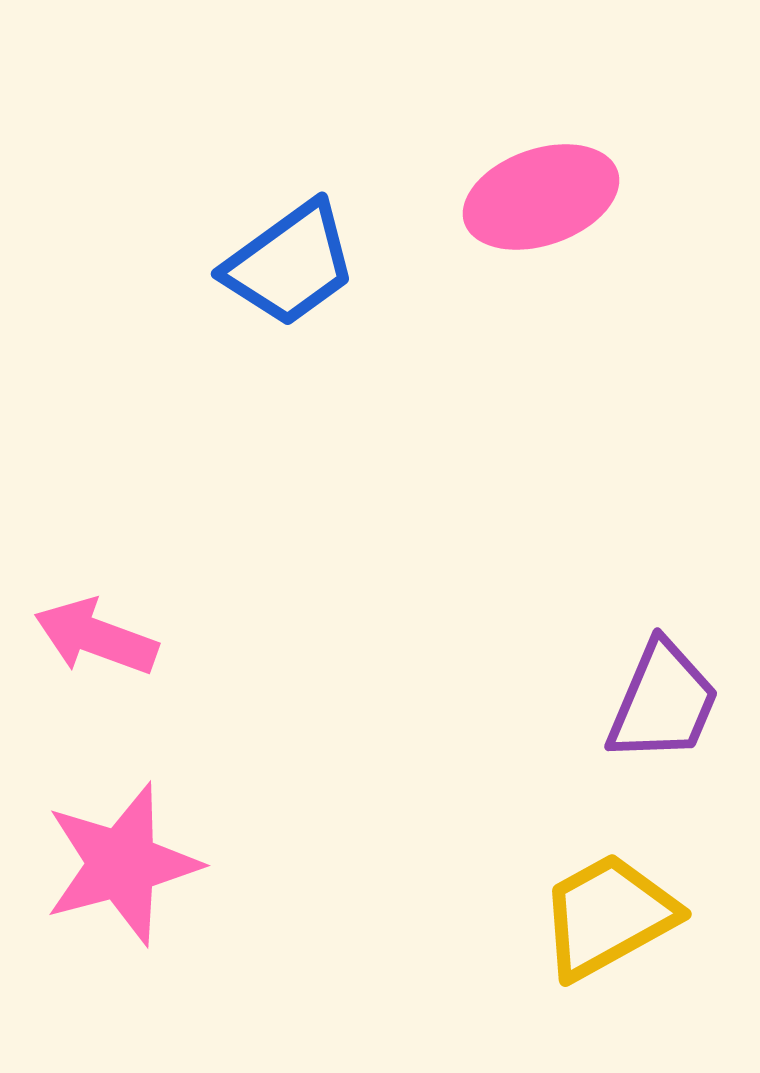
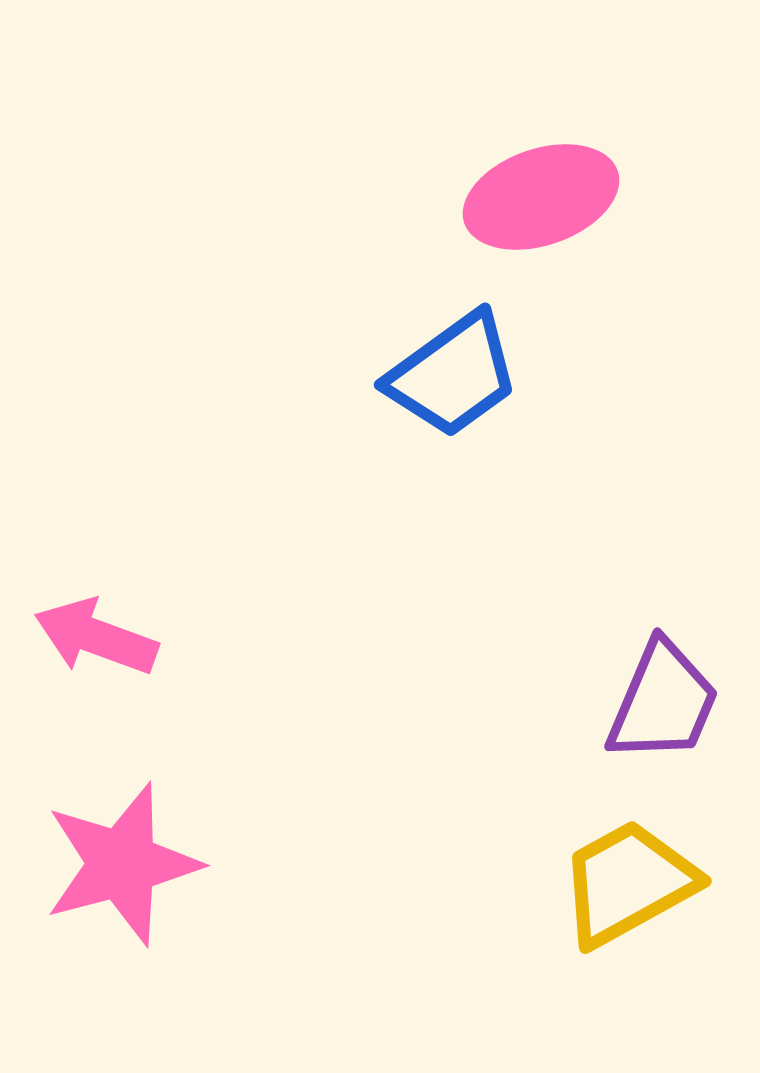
blue trapezoid: moved 163 px right, 111 px down
yellow trapezoid: moved 20 px right, 33 px up
